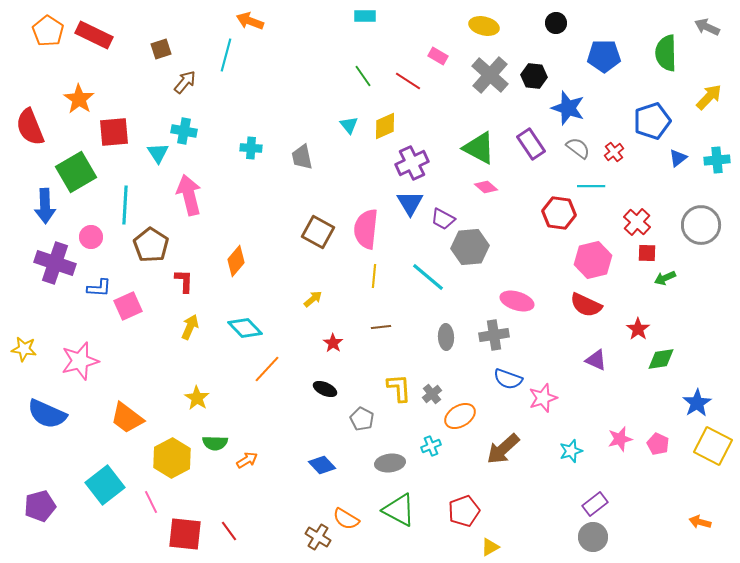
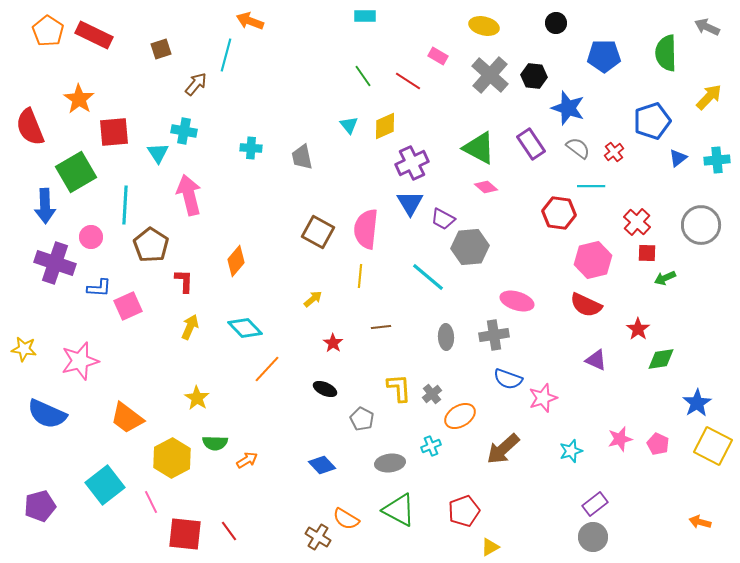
brown arrow at (185, 82): moved 11 px right, 2 px down
yellow line at (374, 276): moved 14 px left
